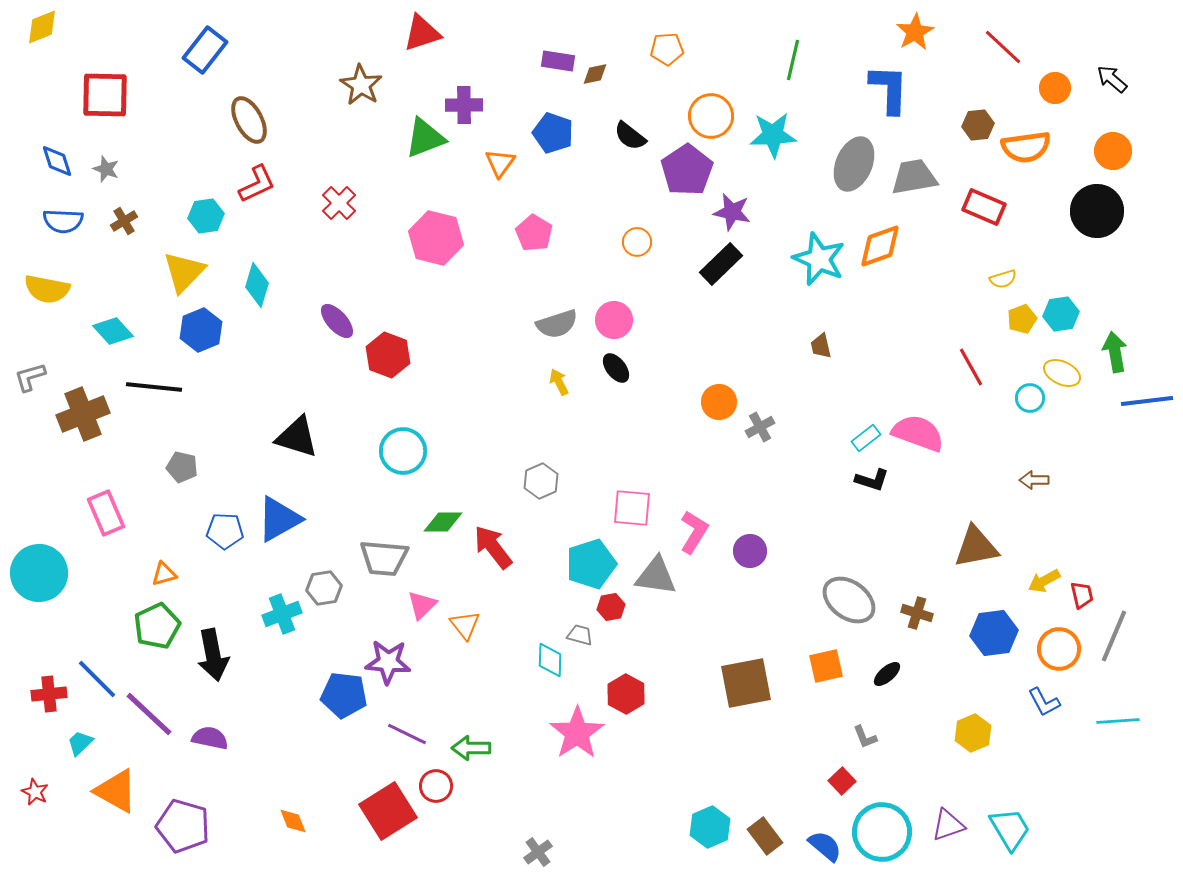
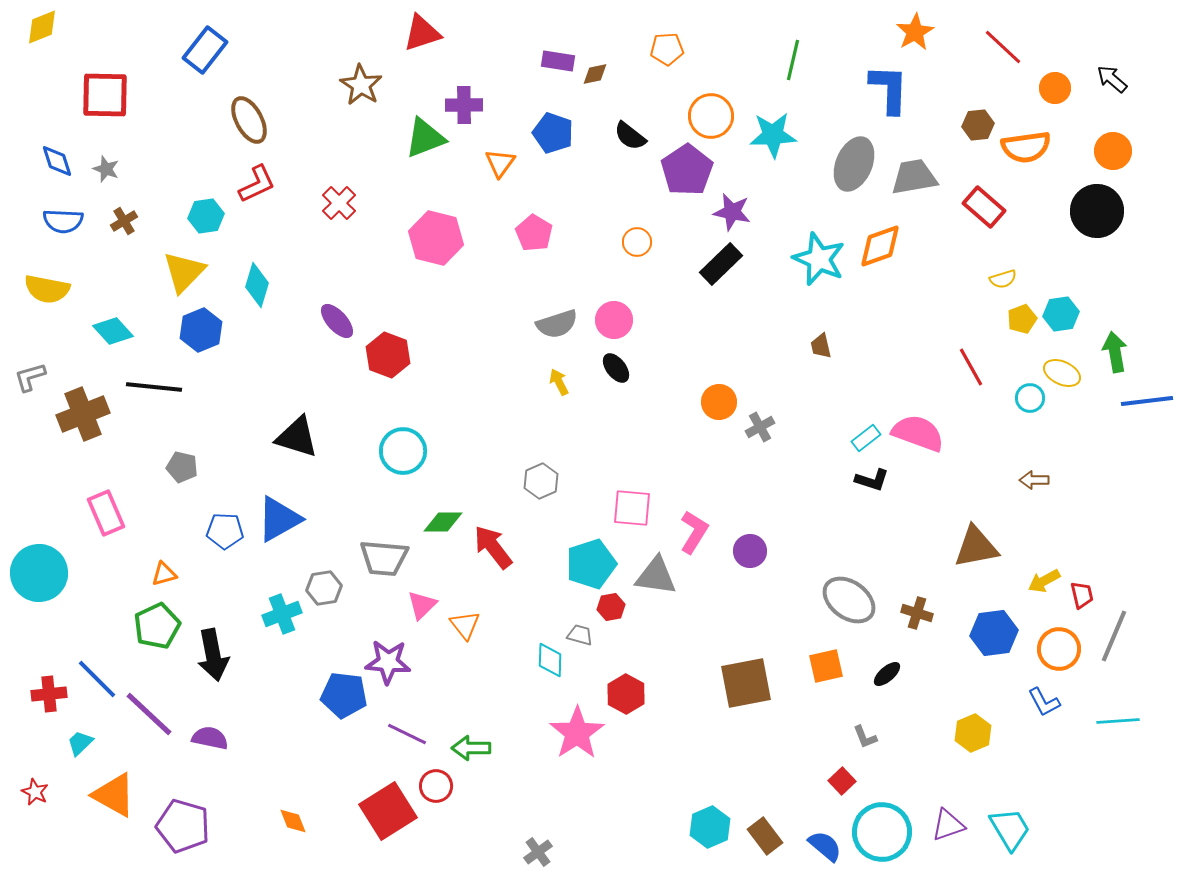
red rectangle at (984, 207): rotated 18 degrees clockwise
orange triangle at (116, 791): moved 2 px left, 4 px down
